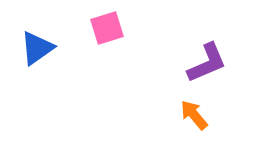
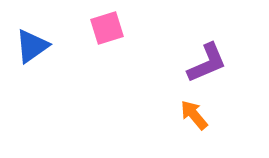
blue triangle: moved 5 px left, 2 px up
